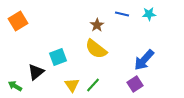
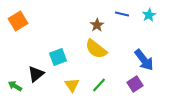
cyan star: moved 1 px down; rotated 24 degrees counterclockwise
blue arrow: rotated 80 degrees counterclockwise
black triangle: moved 2 px down
green line: moved 6 px right
